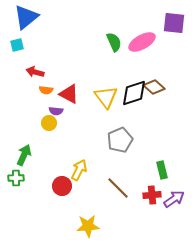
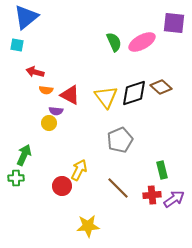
cyan square: rotated 24 degrees clockwise
brown diamond: moved 7 px right
red triangle: moved 1 px right, 1 px down
